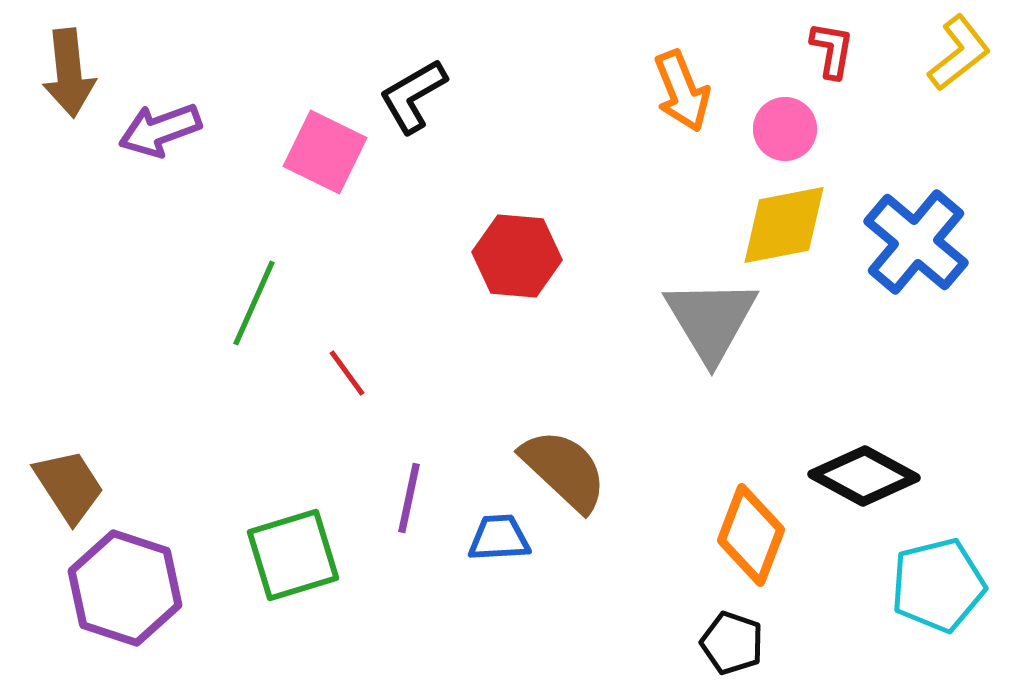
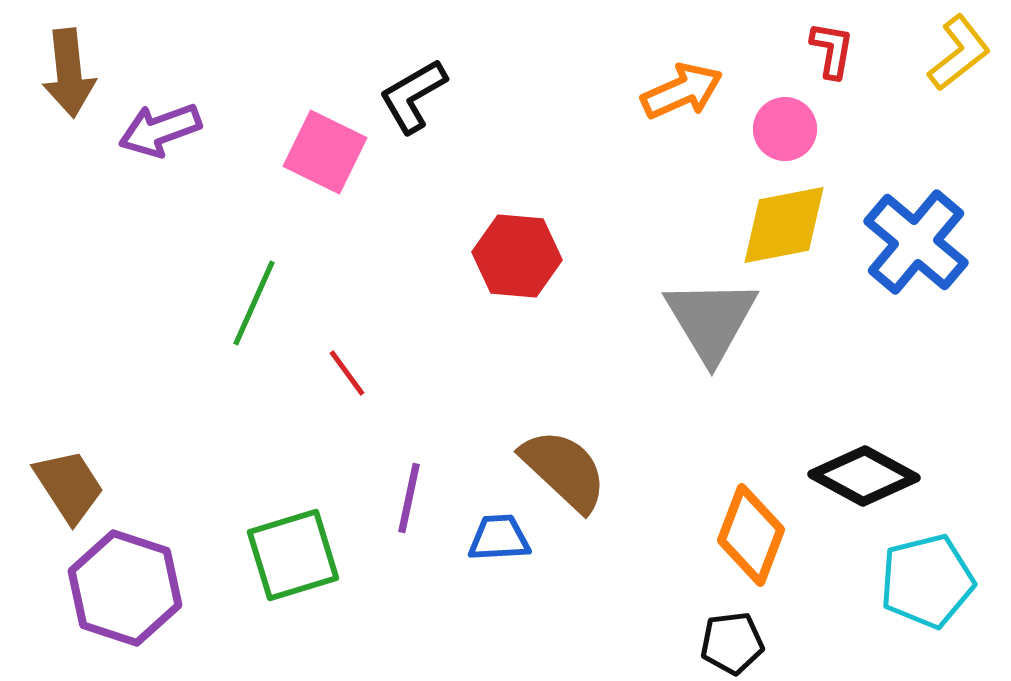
orange arrow: rotated 92 degrees counterclockwise
cyan pentagon: moved 11 px left, 4 px up
black pentagon: rotated 26 degrees counterclockwise
